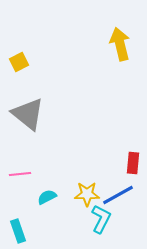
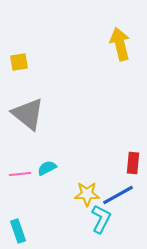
yellow square: rotated 18 degrees clockwise
cyan semicircle: moved 29 px up
